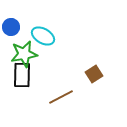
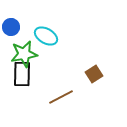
cyan ellipse: moved 3 px right
black rectangle: moved 1 px up
